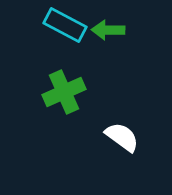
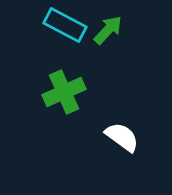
green arrow: rotated 132 degrees clockwise
